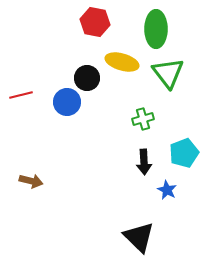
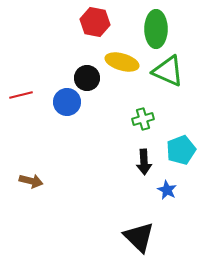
green triangle: moved 2 px up; rotated 28 degrees counterclockwise
cyan pentagon: moved 3 px left, 3 px up
